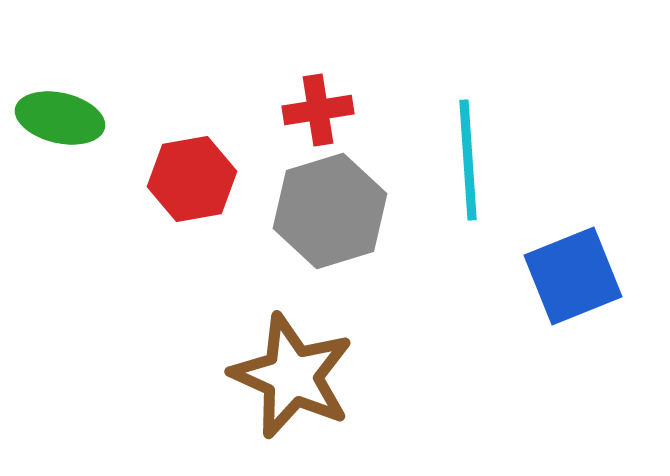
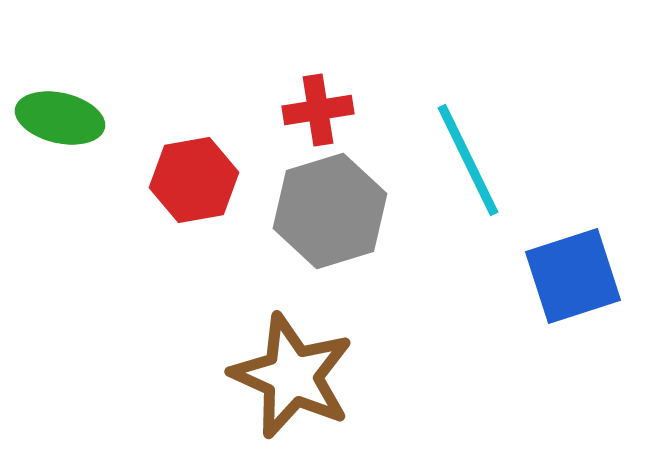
cyan line: rotated 22 degrees counterclockwise
red hexagon: moved 2 px right, 1 px down
blue square: rotated 4 degrees clockwise
